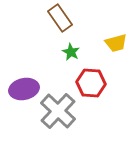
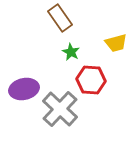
red hexagon: moved 3 px up
gray cross: moved 2 px right, 2 px up
